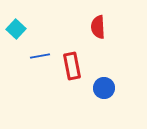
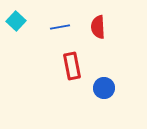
cyan square: moved 8 px up
blue line: moved 20 px right, 29 px up
